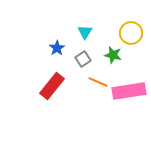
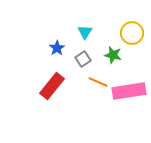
yellow circle: moved 1 px right
